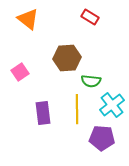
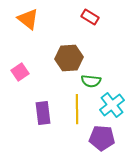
brown hexagon: moved 2 px right
